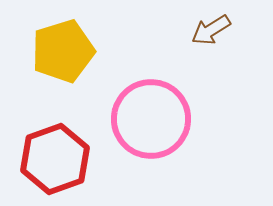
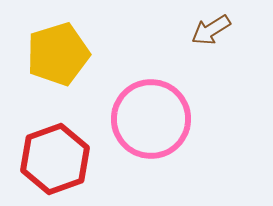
yellow pentagon: moved 5 px left, 3 px down
